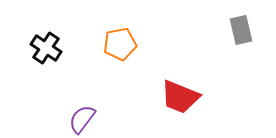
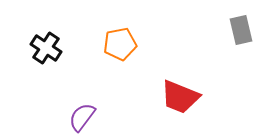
purple semicircle: moved 2 px up
